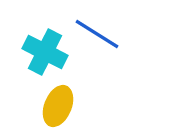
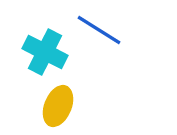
blue line: moved 2 px right, 4 px up
